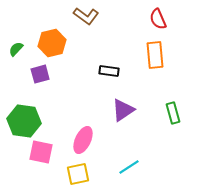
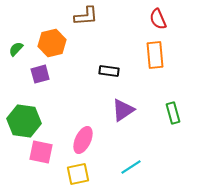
brown L-shape: rotated 40 degrees counterclockwise
cyan line: moved 2 px right
